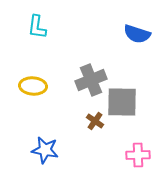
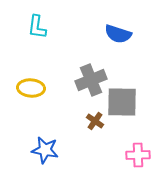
blue semicircle: moved 19 px left
yellow ellipse: moved 2 px left, 2 px down
